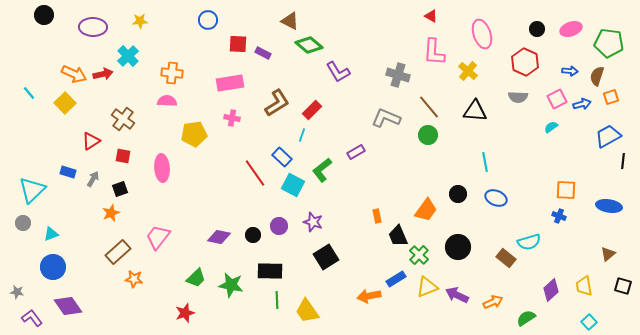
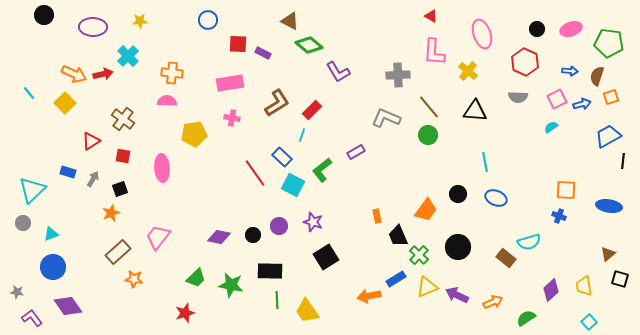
gray cross at (398, 75): rotated 20 degrees counterclockwise
black square at (623, 286): moved 3 px left, 7 px up
